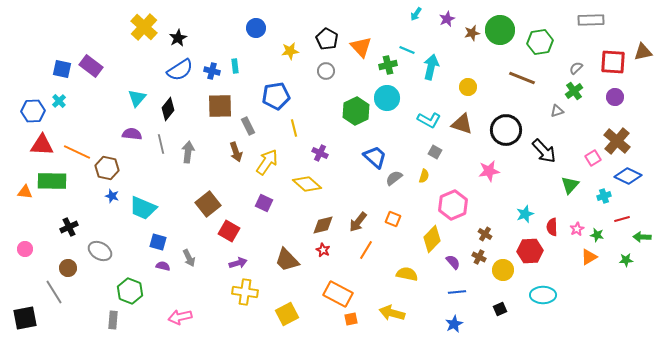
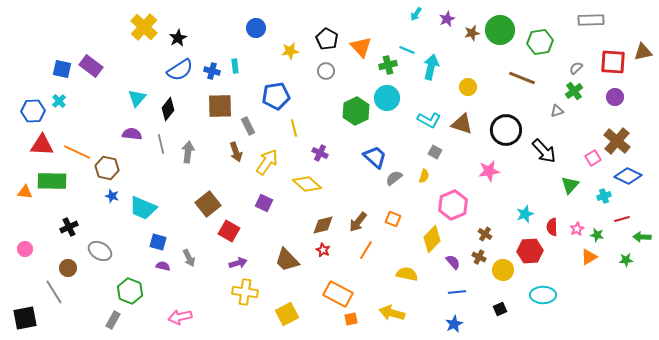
gray rectangle at (113, 320): rotated 24 degrees clockwise
